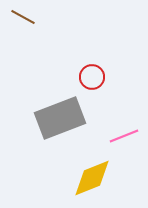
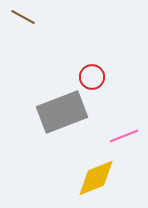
gray rectangle: moved 2 px right, 6 px up
yellow diamond: moved 4 px right
